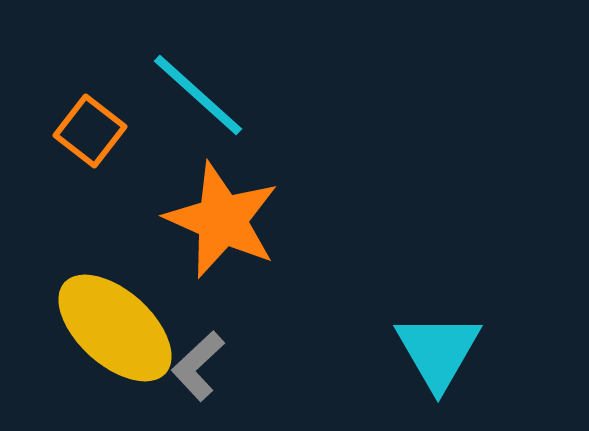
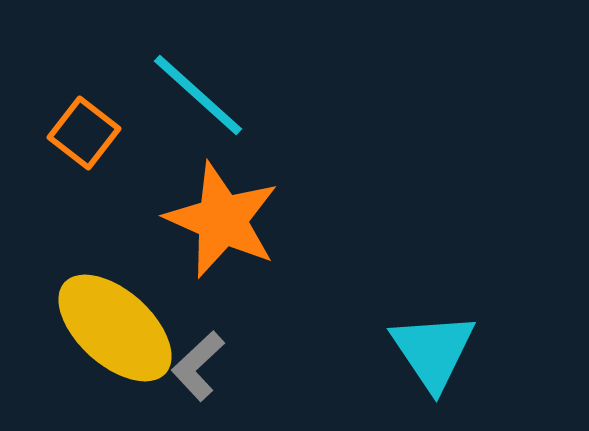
orange square: moved 6 px left, 2 px down
cyan triangle: moved 5 px left; rotated 4 degrees counterclockwise
